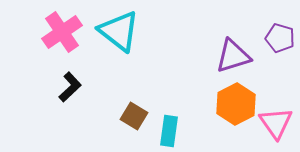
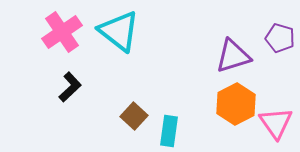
brown square: rotated 12 degrees clockwise
